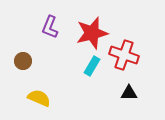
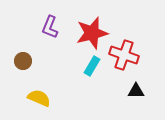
black triangle: moved 7 px right, 2 px up
